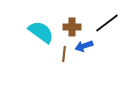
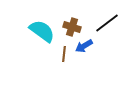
brown cross: rotated 18 degrees clockwise
cyan semicircle: moved 1 px right, 1 px up
blue arrow: rotated 12 degrees counterclockwise
